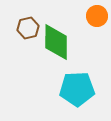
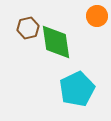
green diamond: rotated 9 degrees counterclockwise
cyan pentagon: rotated 24 degrees counterclockwise
